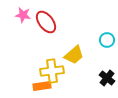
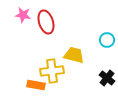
red ellipse: rotated 20 degrees clockwise
yellow trapezoid: rotated 125 degrees counterclockwise
orange rectangle: moved 6 px left, 1 px up; rotated 18 degrees clockwise
